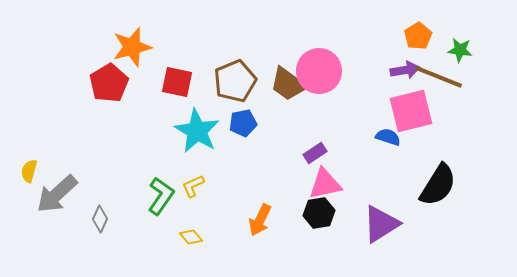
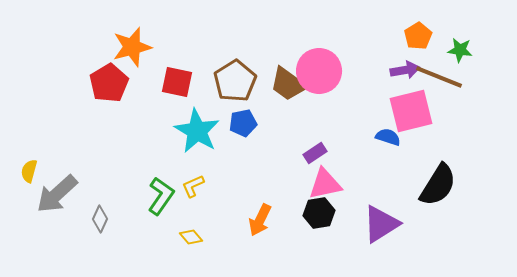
brown pentagon: rotated 9 degrees counterclockwise
